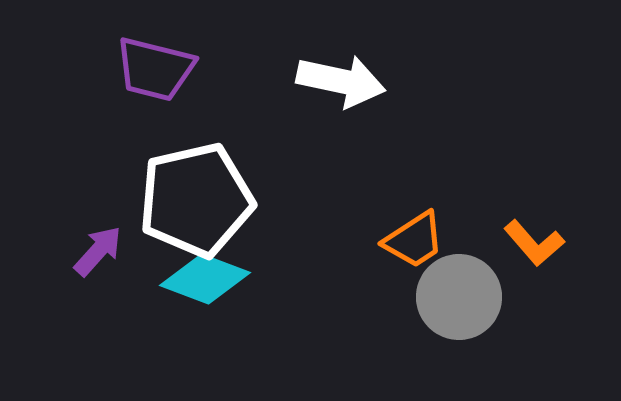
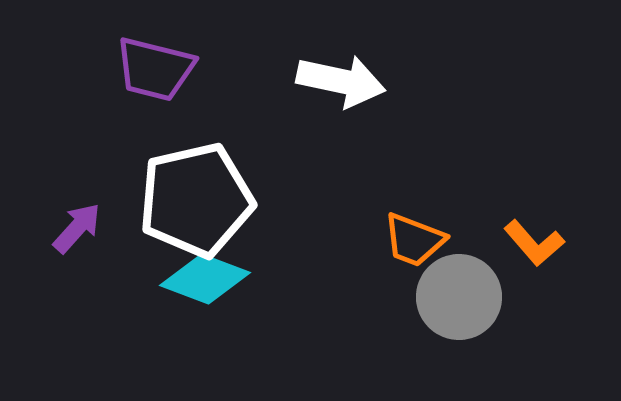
orange trapezoid: rotated 54 degrees clockwise
purple arrow: moved 21 px left, 23 px up
